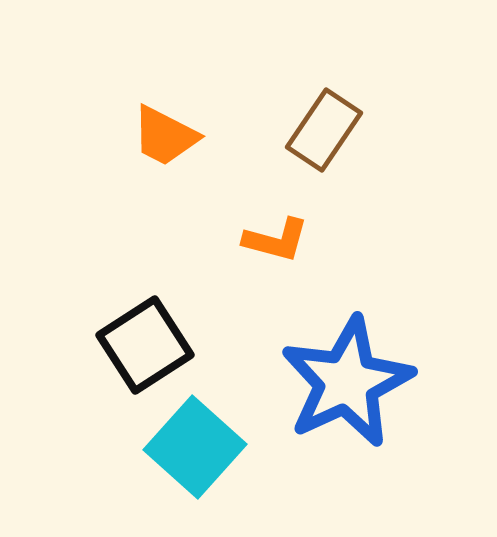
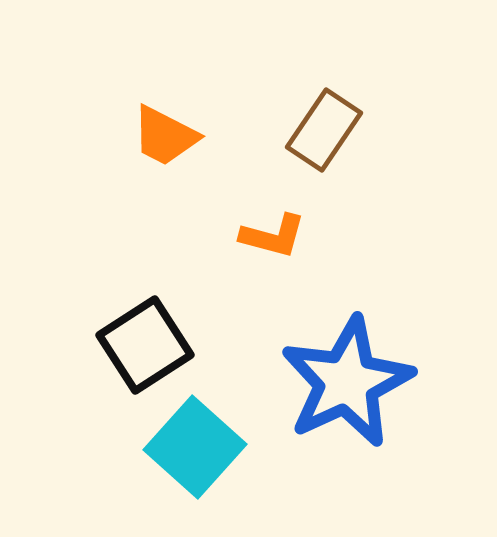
orange L-shape: moved 3 px left, 4 px up
